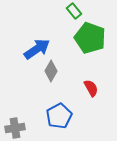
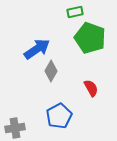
green rectangle: moved 1 px right, 1 px down; rotated 63 degrees counterclockwise
